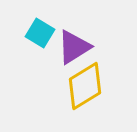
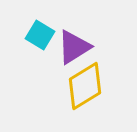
cyan square: moved 2 px down
